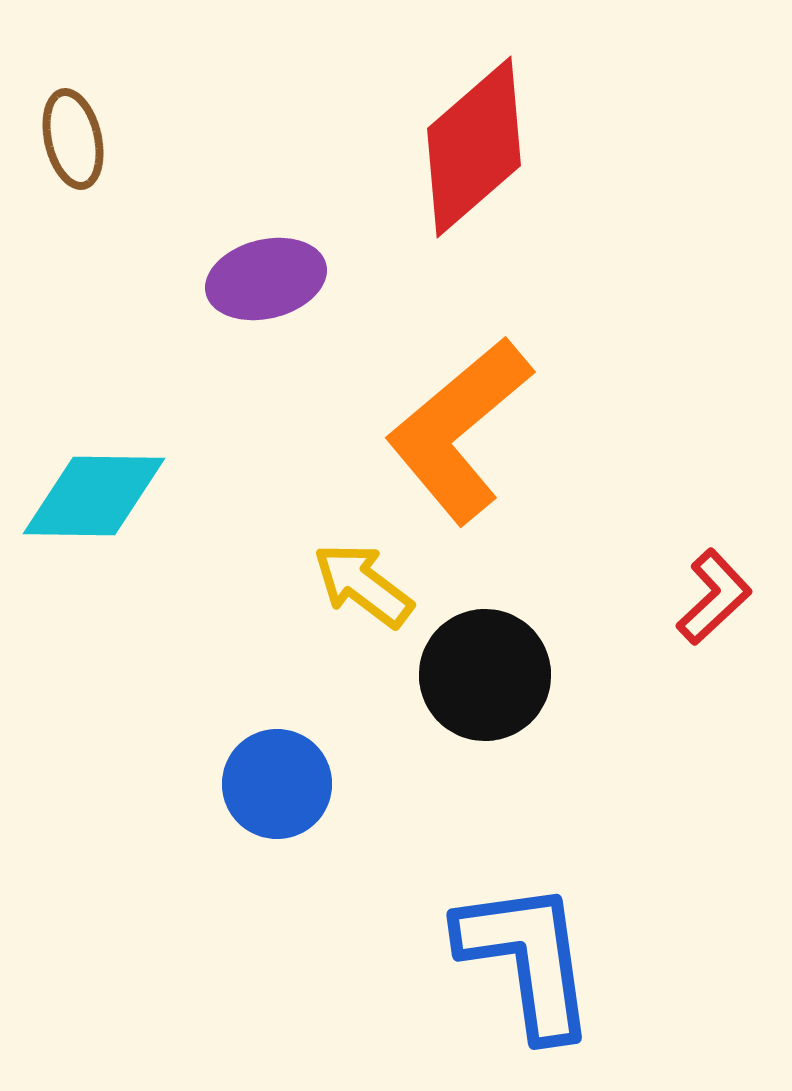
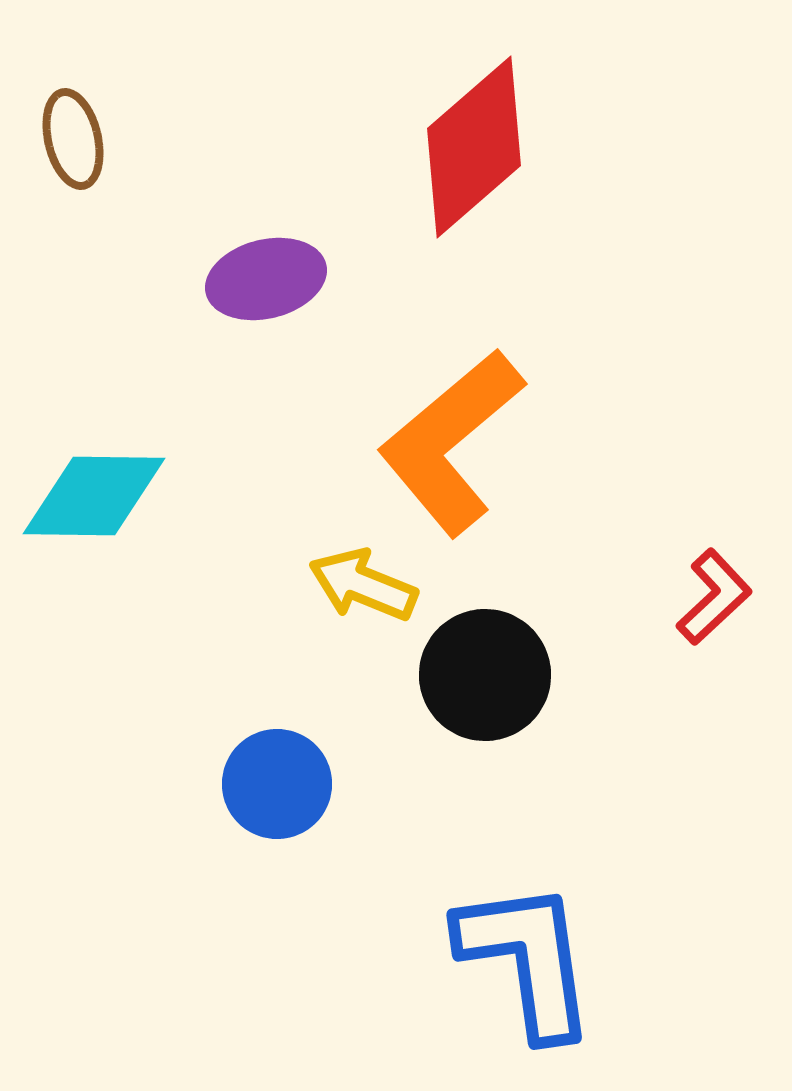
orange L-shape: moved 8 px left, 12 px down
yellow arrow: rotated 15 degrees counterclockwise
